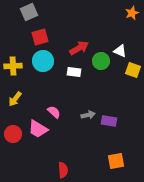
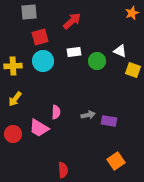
gray square: rotated 18 degrees clockwise
red arrow: moved 7 px left, 27 px up; rotated 12 degrees counterclockwise
green circle: moved 4 px left
white rectangle: moved 20 px up; rotated 16 degrees counterclockwise
pink semicircle: moved 2 px right; rotated 48 degrees clockwise
pink trapezoid: moved 1 px right, 1 px up
orange square: rotated 24 degrees counterclockwise
